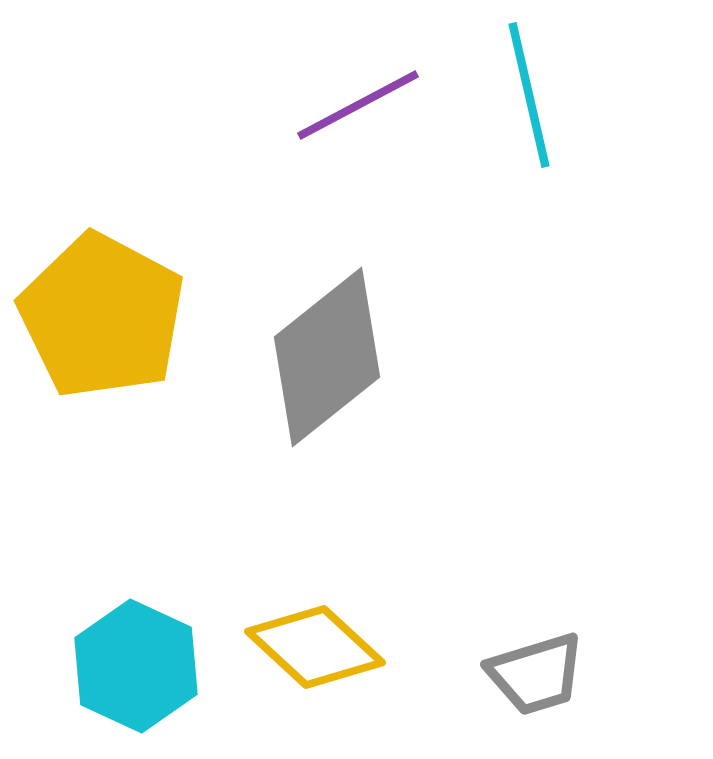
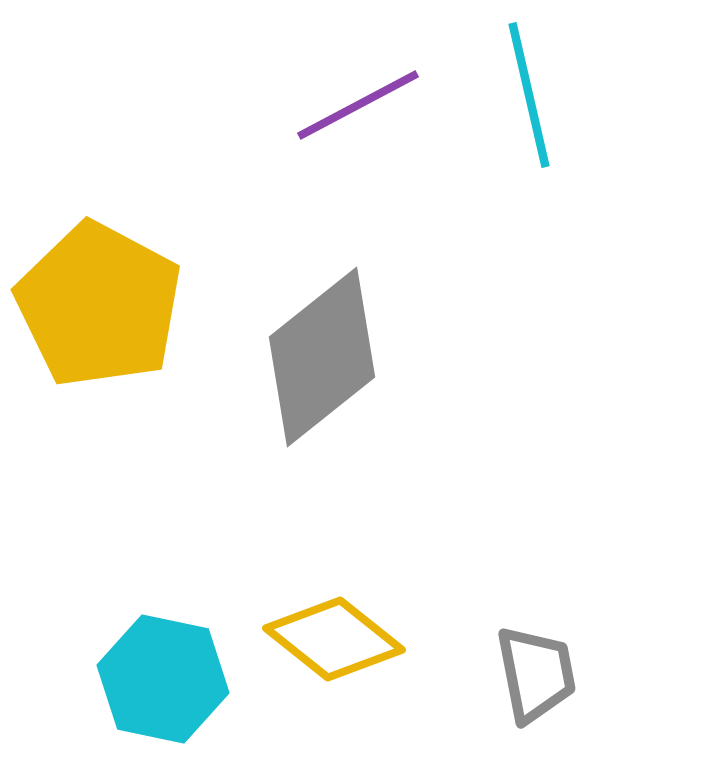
yellow pentagon: moved 3 px left, 11 px up
gray diamond: moved 5 px left
yellow diamond: moved 19 px right, 8 px up; rotated 4 degrees counterclockwise
cyan hexagon: moved 27 px right, 13 px down; rotated 13 degrees counterclockwise
gray trapezoid: rotated 84 degrees counterclockwise
